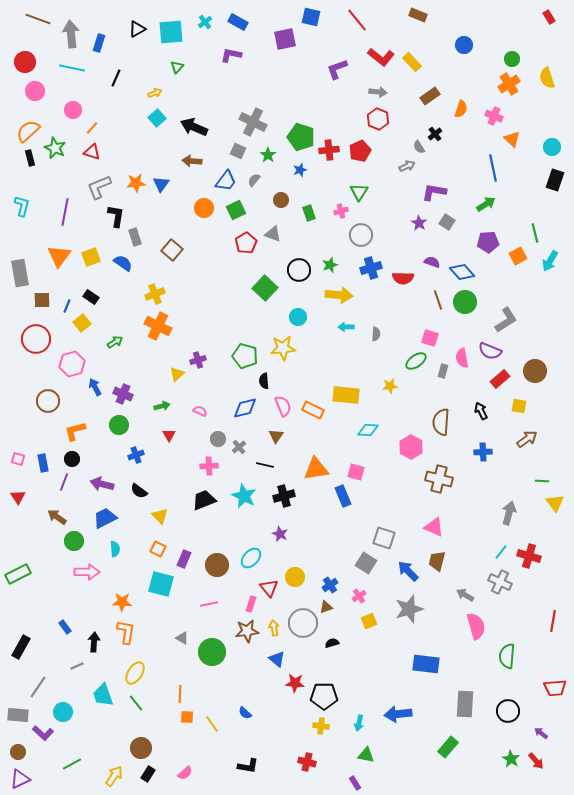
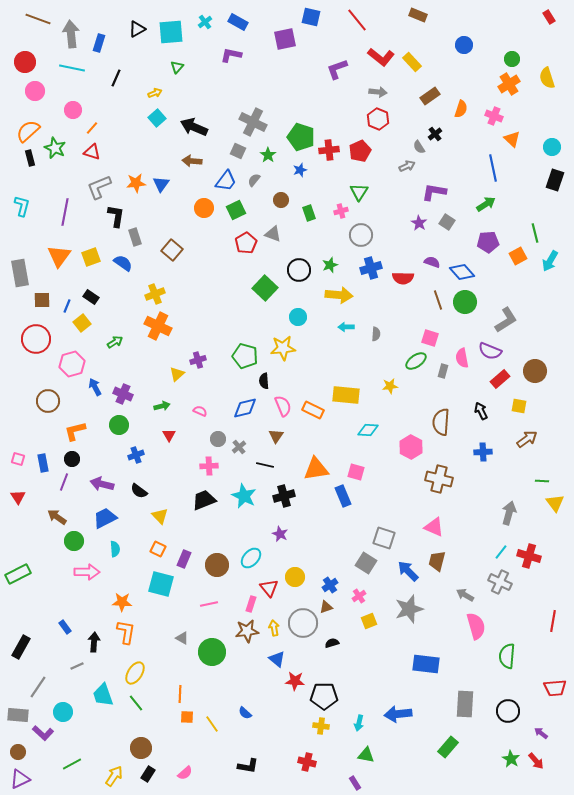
red star at (295, 683): moved 2 px up
